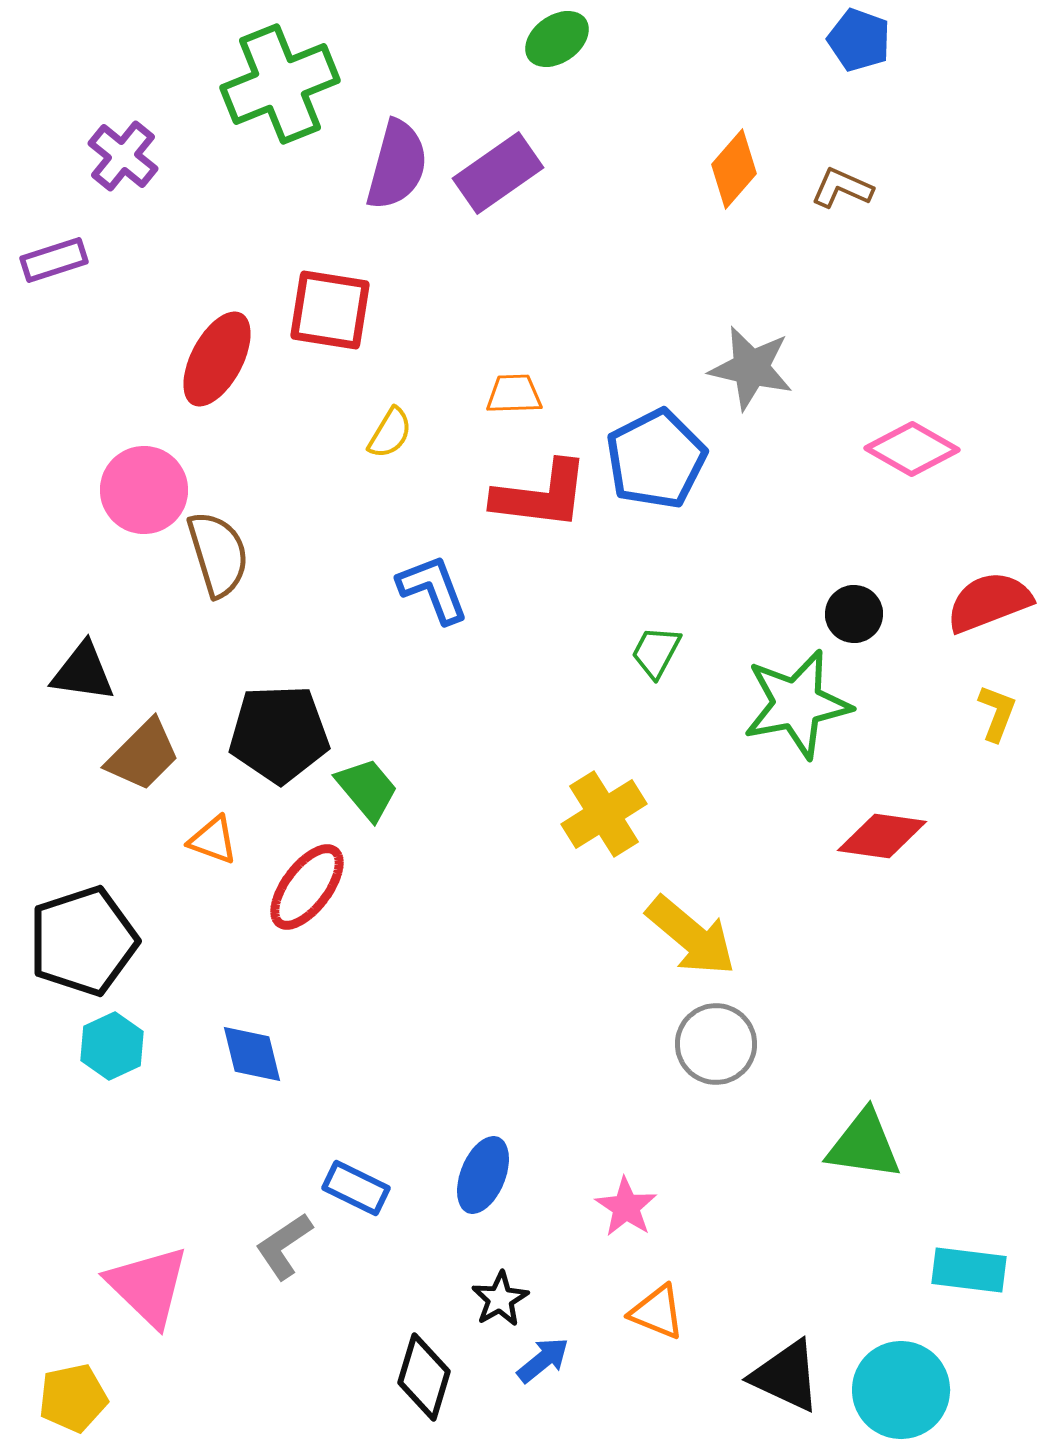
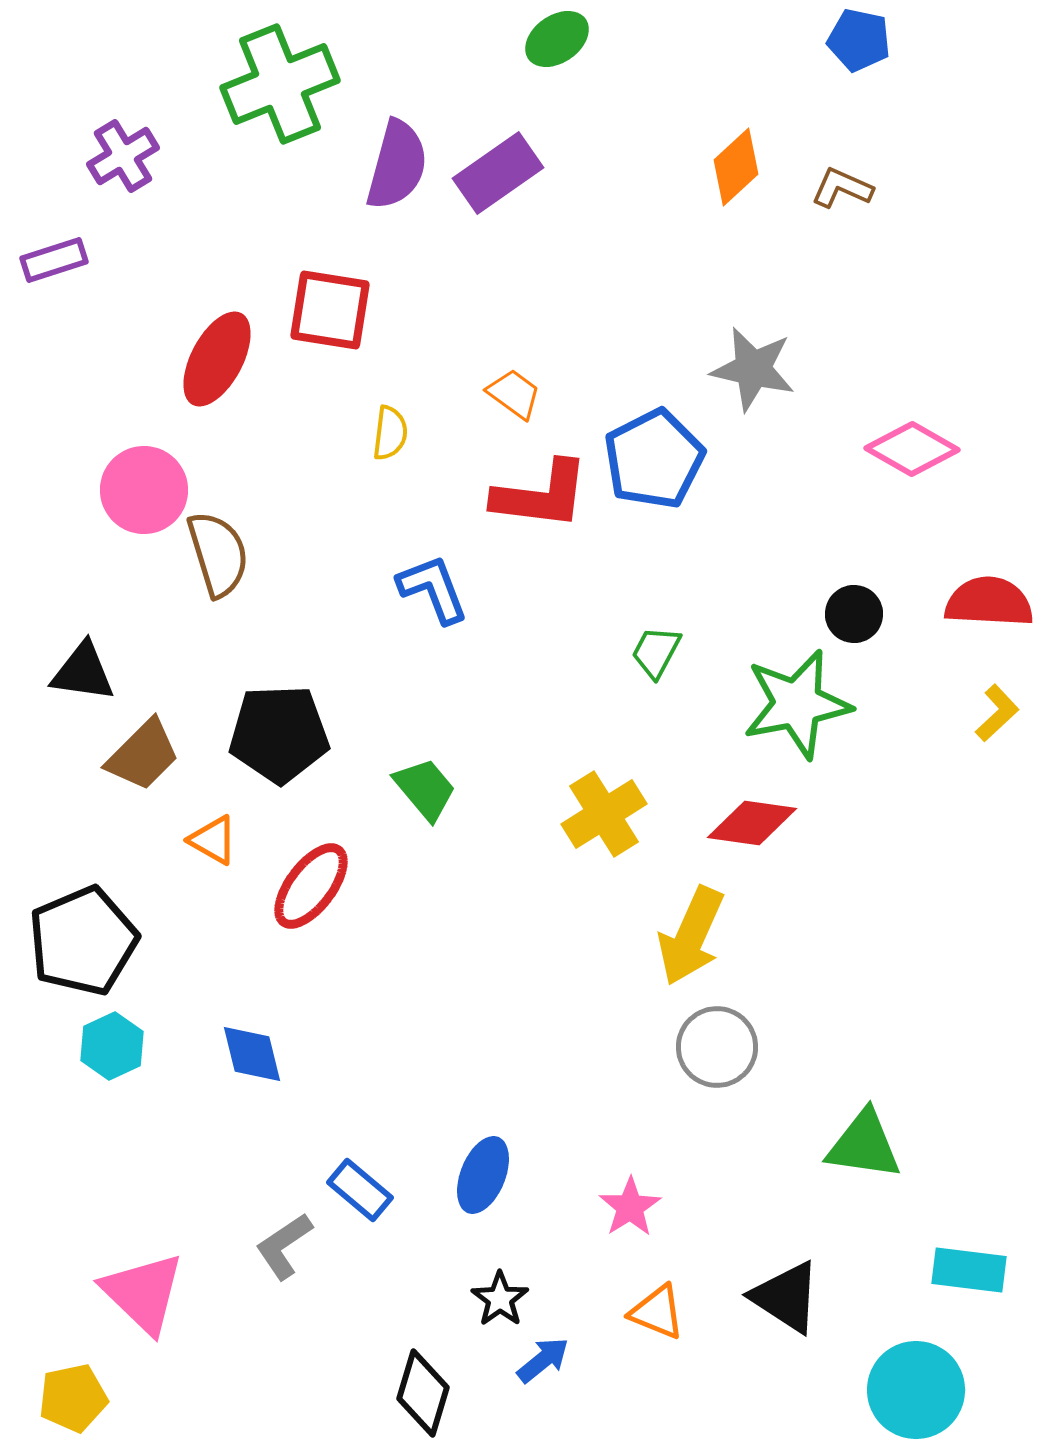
blue pentagon at (859, 40): rotated 8 degrees counterclockwise
purple cross at (123, 156): rotated 20 degrees clockwise
orange diamond at (734, 169): moved 2 px right, 2 px up; rotated 6 degrees clockwise
gray star at (751, 368): moved 2 px right, 1 px down
orange trapezoid at (514, 394): rotated 38 degrees clockwise
yellow semicircle at (390, 433): rotated 24 degrees counterclockwise
blue pentagon at (656, 459): moved 2 px left
red semicircle at (989, 602): rotated 24 degrees clockwise
yellow L-shape at (997, 713): rotated 26 degrees clockwise
green trapezoid at (367, 789): moved 58 px right
red diamond at (882, 836): moved 130 px left, 13 px up
orange triangle at (213, 840): rotated 10 degrees clockwise
red ellipse at (307, 887): moved 4 px right, 1 px up
yellow arrow at (691, 936): rotated 74 degrees clockwise
black pentagon at (83, 941): rotated 5 degrees counterclockwise
gray circle at (716, 1044): moved 1 px right, 3 px down
blue rectangle at (356, 1188): moved 4 px right, 2 px down; rotated 14 degrees clockwise
pink star at (626, 1207): moved 4 px right; rotated 6 degrees clockwise
pink triangle at (148, 1286): moved 5 px left, 7 px down
black star at (500, 1299): rotated 6 degrees counterclockwise
black triangle at (786, 1376): moved 79 px up; rotated 8 degrees clockwise
black diamond at (424, 1377): moved 1 px left, 16 px down
cyan circle at (901, 1390): moved 15 px right
